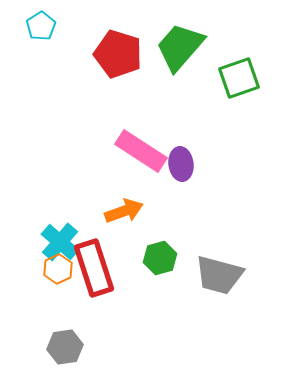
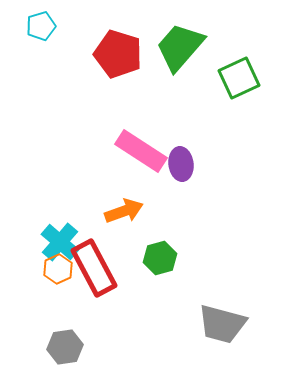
cyan pentagon: rotated 16 degrees clockwise
green square: rotated 6 degrees counterclockwise
red rectangle: rotated 10 degrees counterclockwise
gray trapezoid: moved 3 px right, 49 px down
